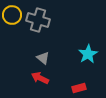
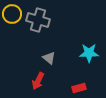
yellow circle: moved 1 px up
cyan star: moved 1 px right, 1 px up; rotated 30 degrees clockwise
gray triangle: moved 6 px right
red arrow: moved 2 px left, 3 px down; rotated 90 degrees counterclockwise
